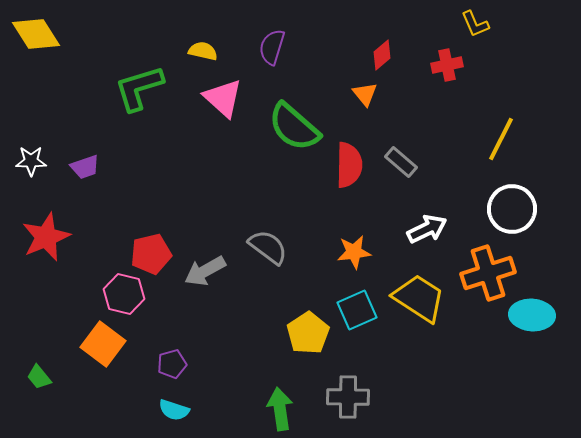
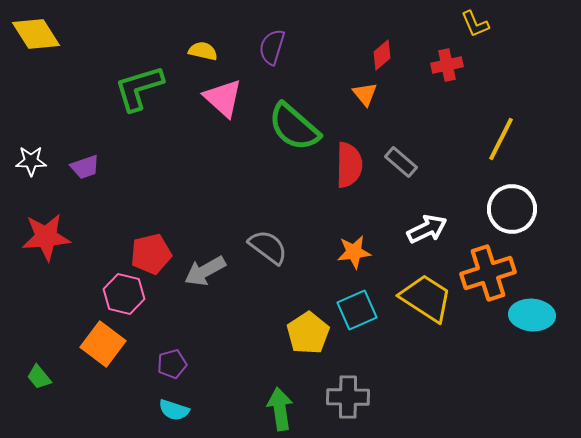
red star: rotated 18 degrees clockwise
yellow trapezoid: moved 7 px right
